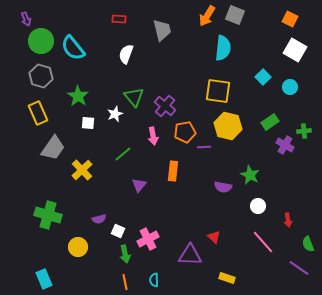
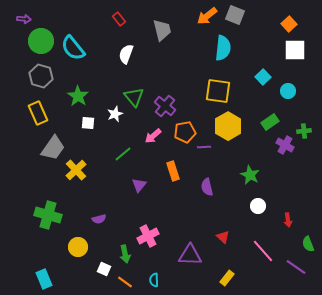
orange arrow at (207, 16): rotated 20 degrees clockwise
purple arrow at (26, 19): moved 2 px left; rotated 64 degrees counterclockwise
red rectangle at (119, 19): rotated 48 degrees clockwise
orange square at (290, 19): moved 1 px left, 5 px down; rotated 21 degrees clockwise
white square at (295, 50): rotated 30 degrees counterclockwise
cyan circle at (290, 87): moved 2 px left, 4 px down
yellow hexagon at (228, 126): rotated 16 degrees clockwise
pink arrow at (153, 136): rotated 60 degrees clockwise
yellow cross at (82, 170): moved 6 px left
orange rectangle at (173, 171): rotated 24 degrees counterclockwise
purple semicircle at (223, 187): moved 16 px left; rotated 66 degrees clockwise
white square at (118, 231): moved 14 px left, 38 px down
red triangle at (214, 237): moved 9 px right
pink cross at (148, 239): moved 3 px up
pink line at (263, 242): moved 9 px down
purple line at (299, 268): moved 3 px left, 1 px up
yellow rectangle at (227, 278): rotated 70 degrees counterclockwise
orange line at (125, 282): rotated 42 degrees counterclockwise
